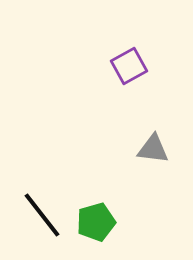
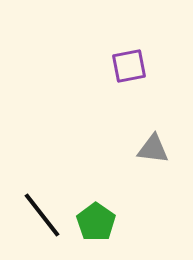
purple square: rotated 18 degrees clockwise
green pentagon: rotated 21 degrees counterclockwise
